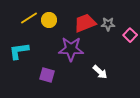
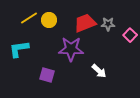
cyan L-shape: moved 2 px up
white arrow: moved 1 px left, 1 px up
